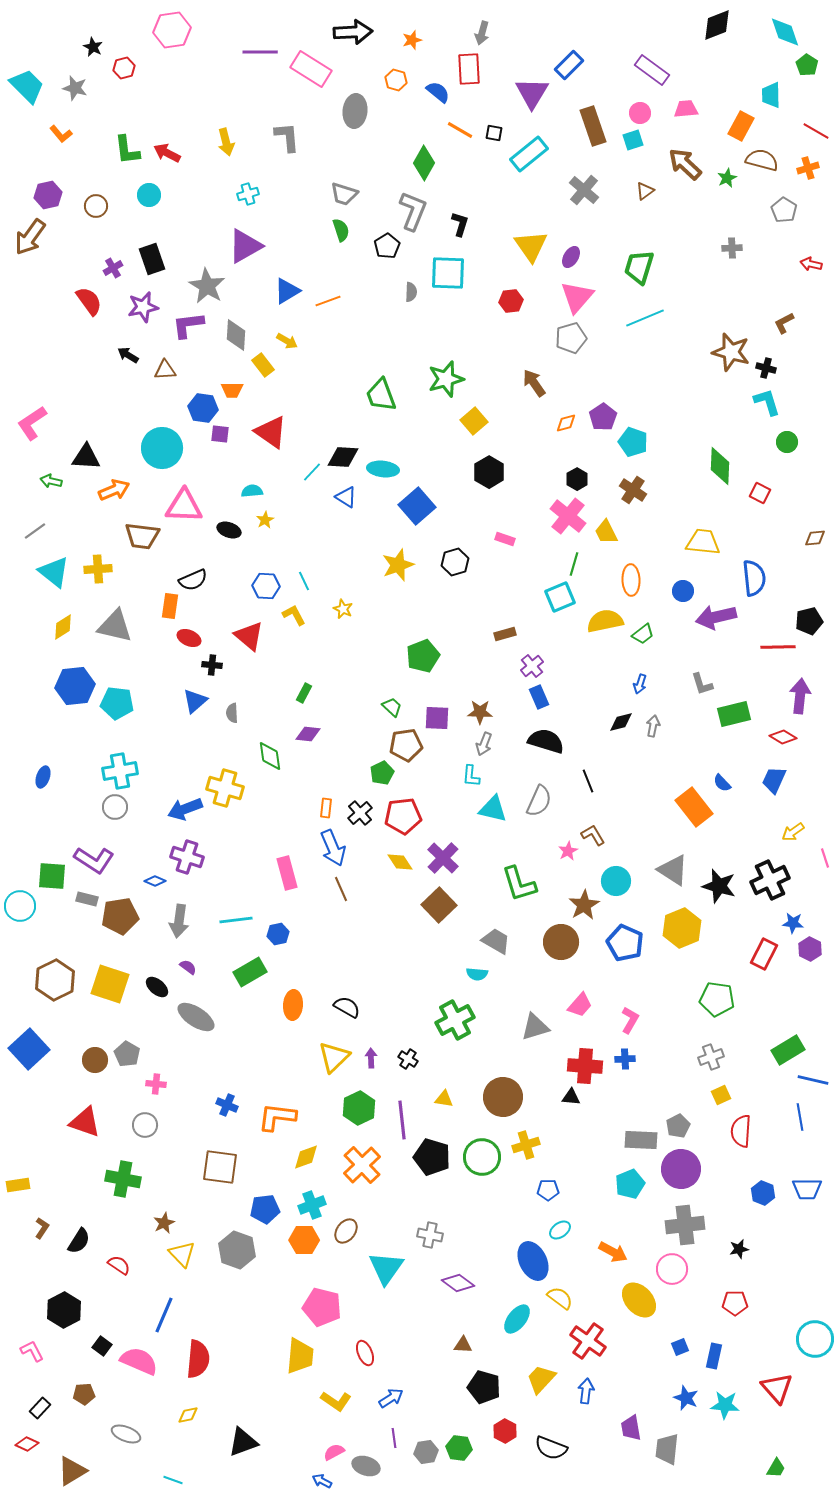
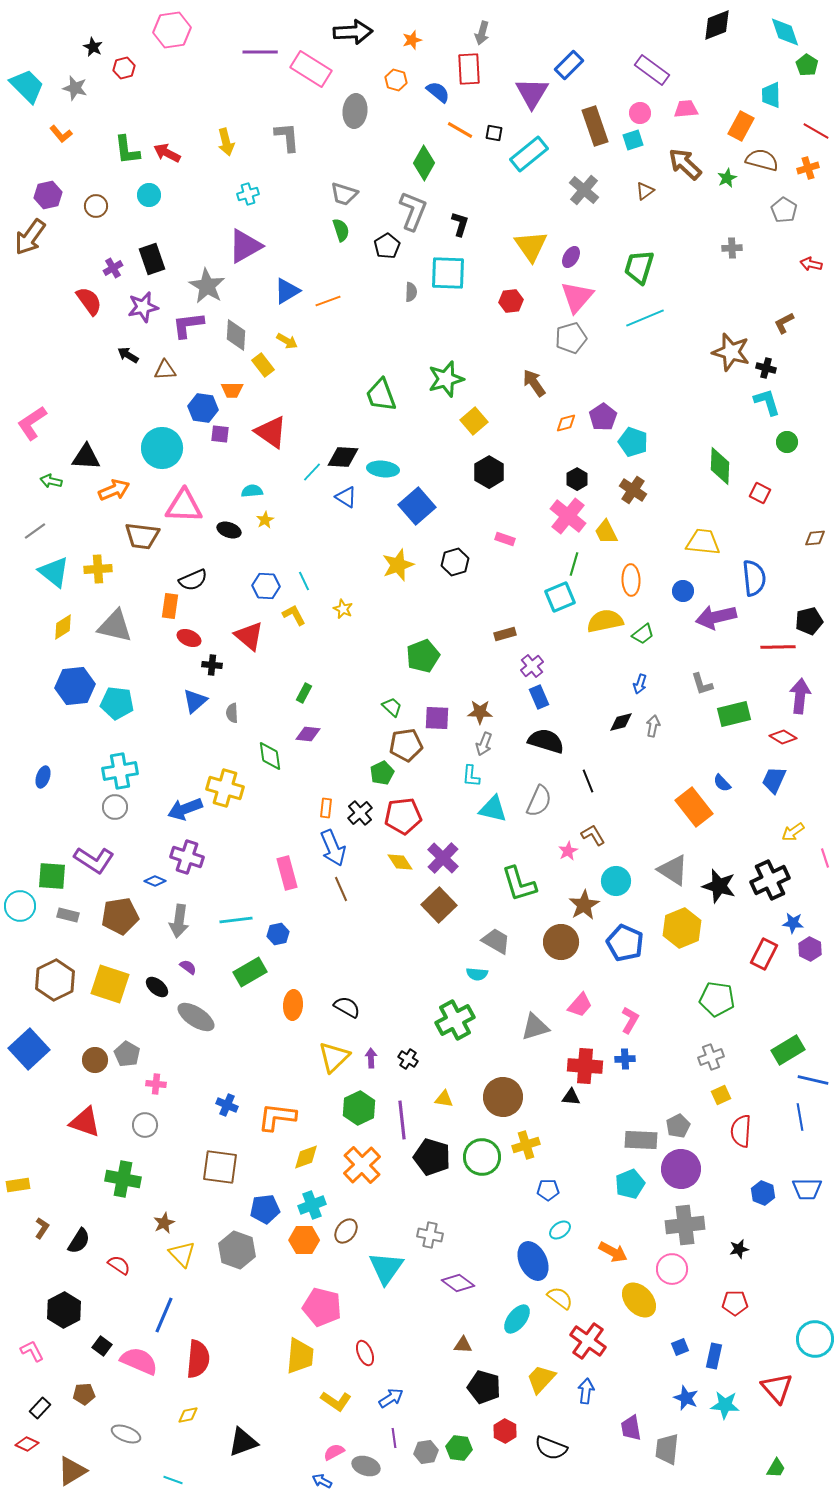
brown rectangle at (593, 126): moved 2 px right
gray rectangle at (87, 899): moved 19 px left, 16 px down
